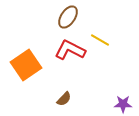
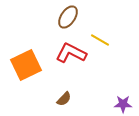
red L-shape: moved 1 px right, 3 px down
orange square: rotated 8 degrees clockwise
